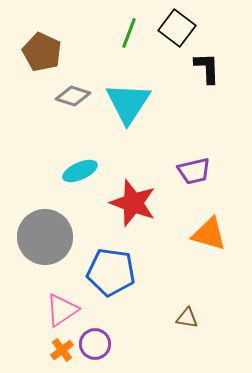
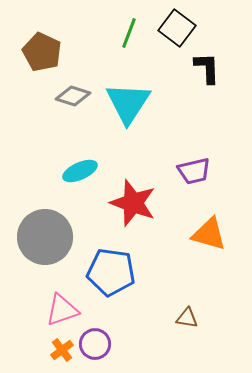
pink triangle: rotated 15 degrees clockwise
